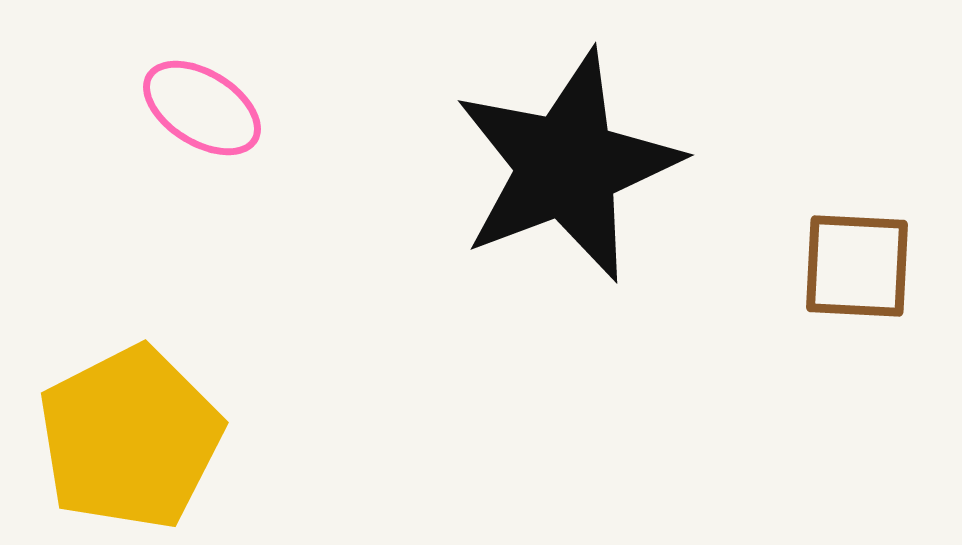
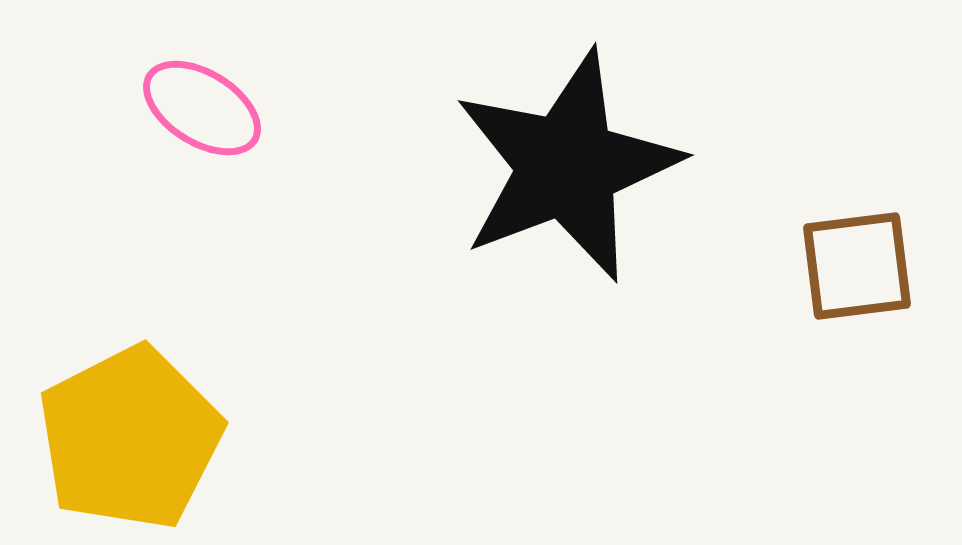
brown square: rotated 10 degrees counterclockwise
